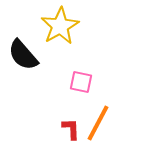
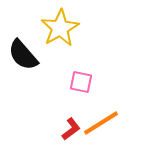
yellow star: moved 2 px down
orange line: moved 3 px right; rotated 30 degrees clockwise
red L-shape: rotated 55 degrees clockwise
